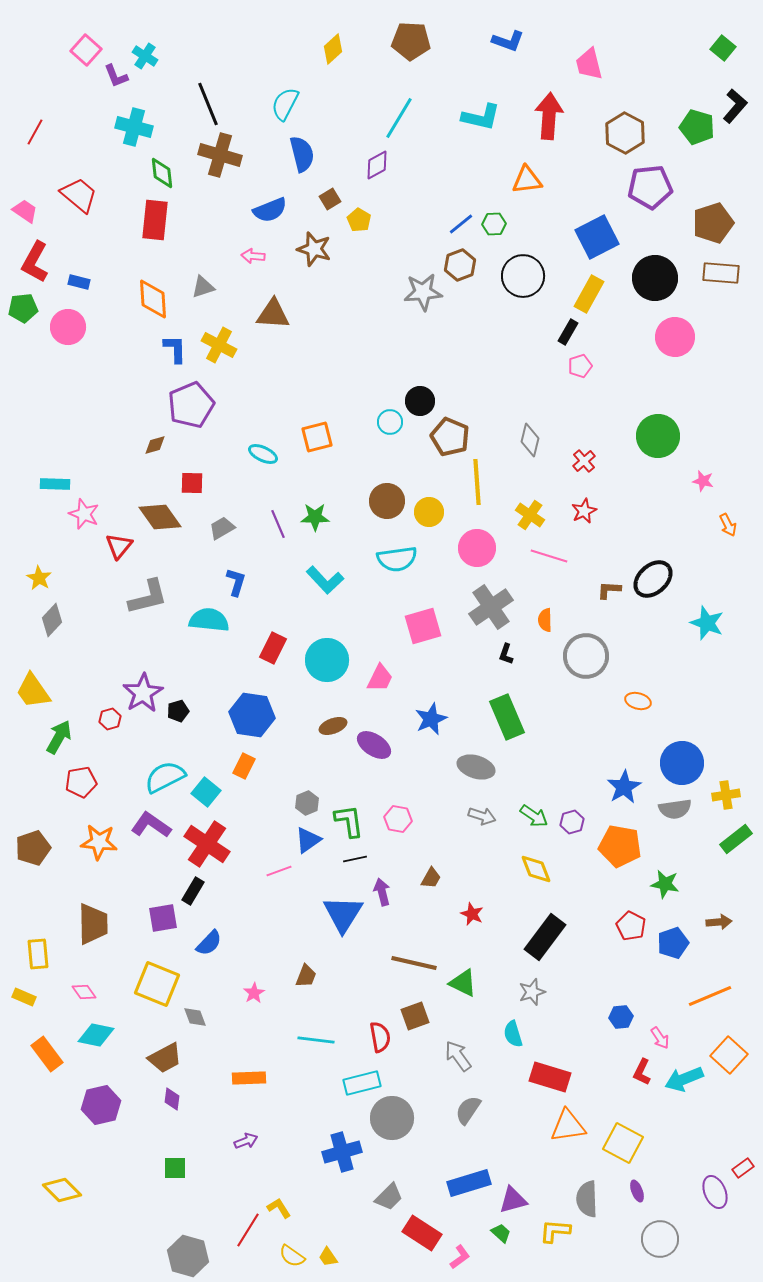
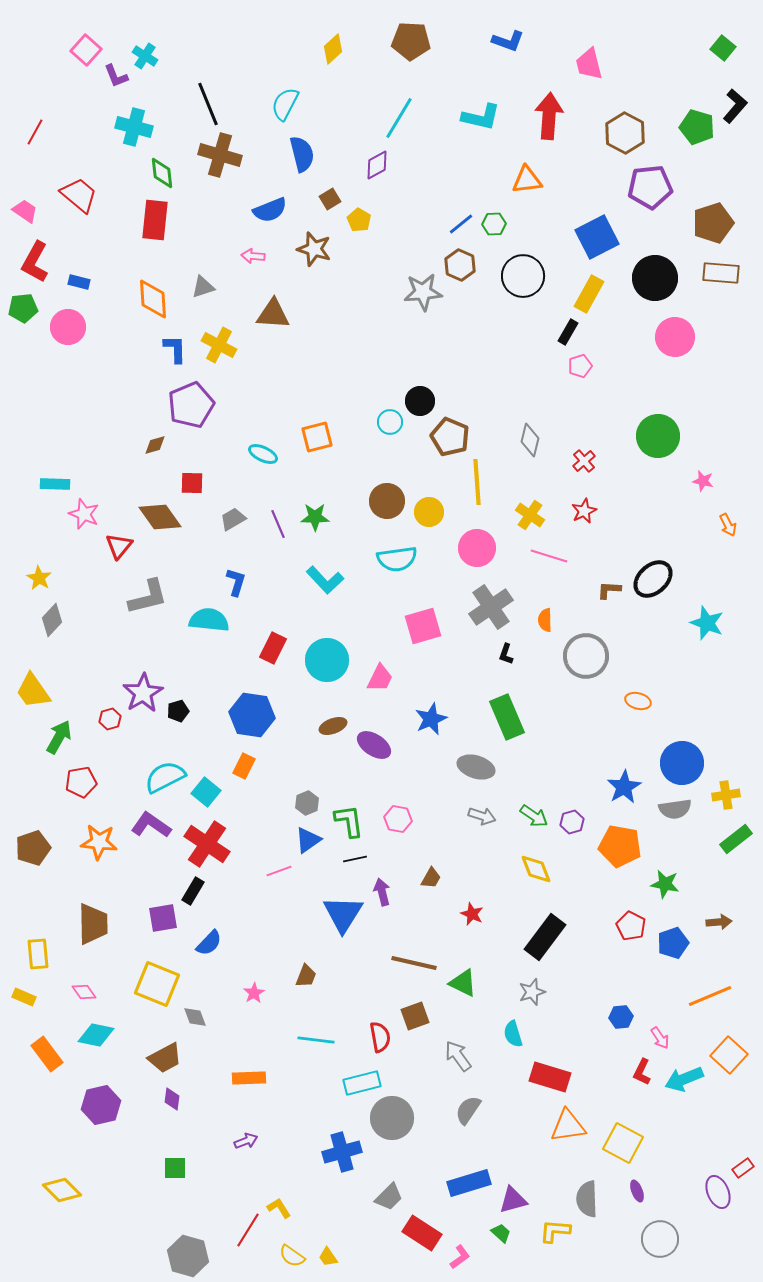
brown hexagon at (460, 265): rotated 16 degrees counterclockwise
gray trapezoid at (222, 528): moved 11 px right, 9 px up
purple ellipse at (715, 1192): moved 3 px right
